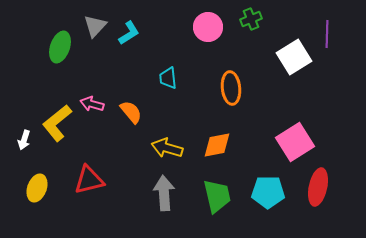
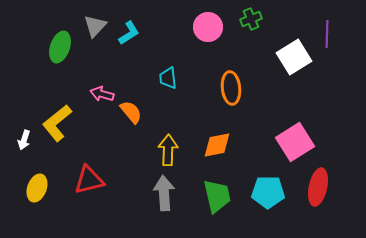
pink arrow: moved 10 px right, 10 px up
yellow arrow: moved 1 px right, 2 px down; rotated 76 degrees clockwise
